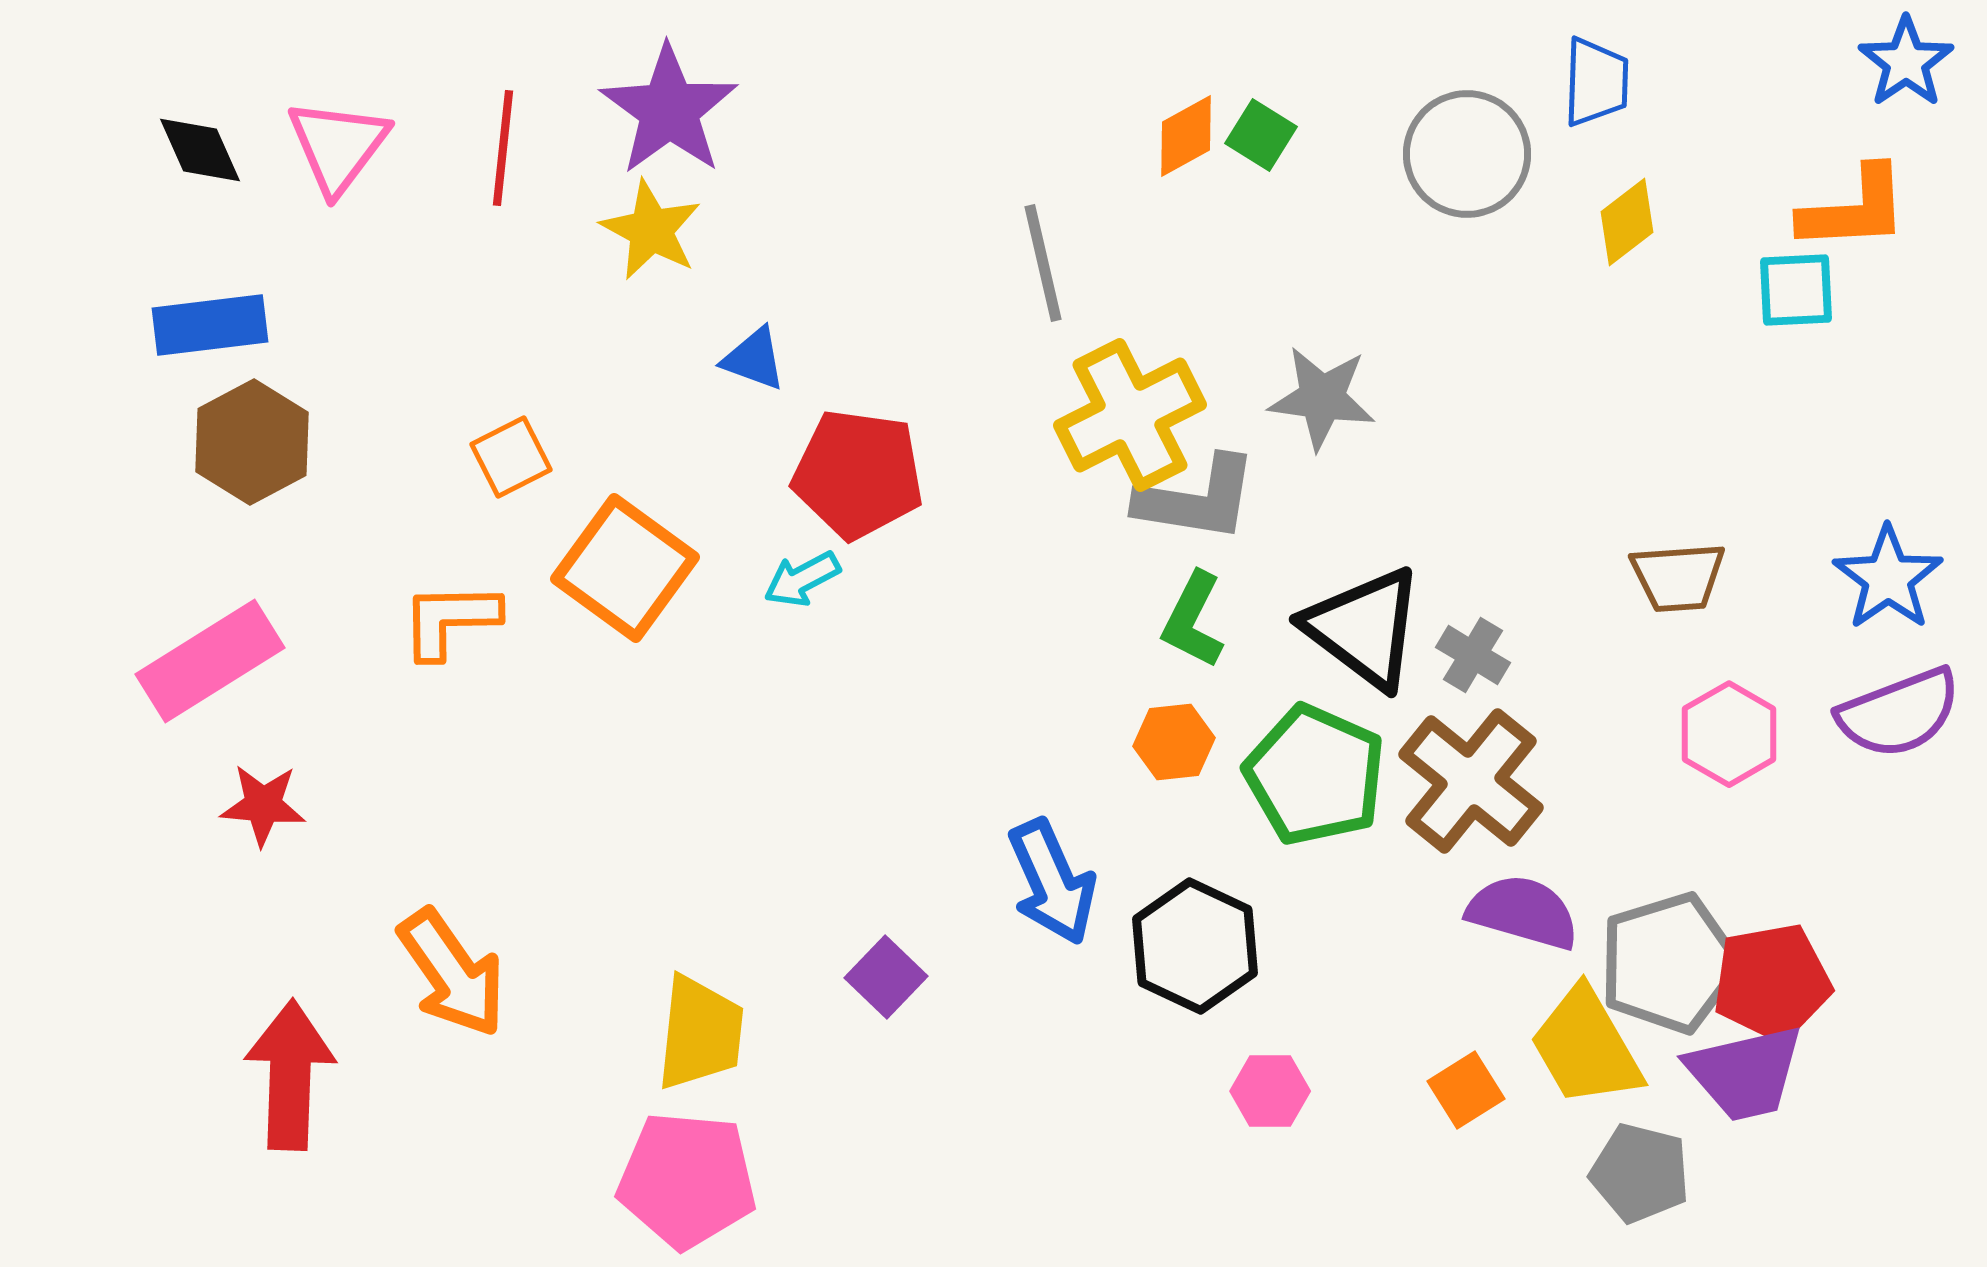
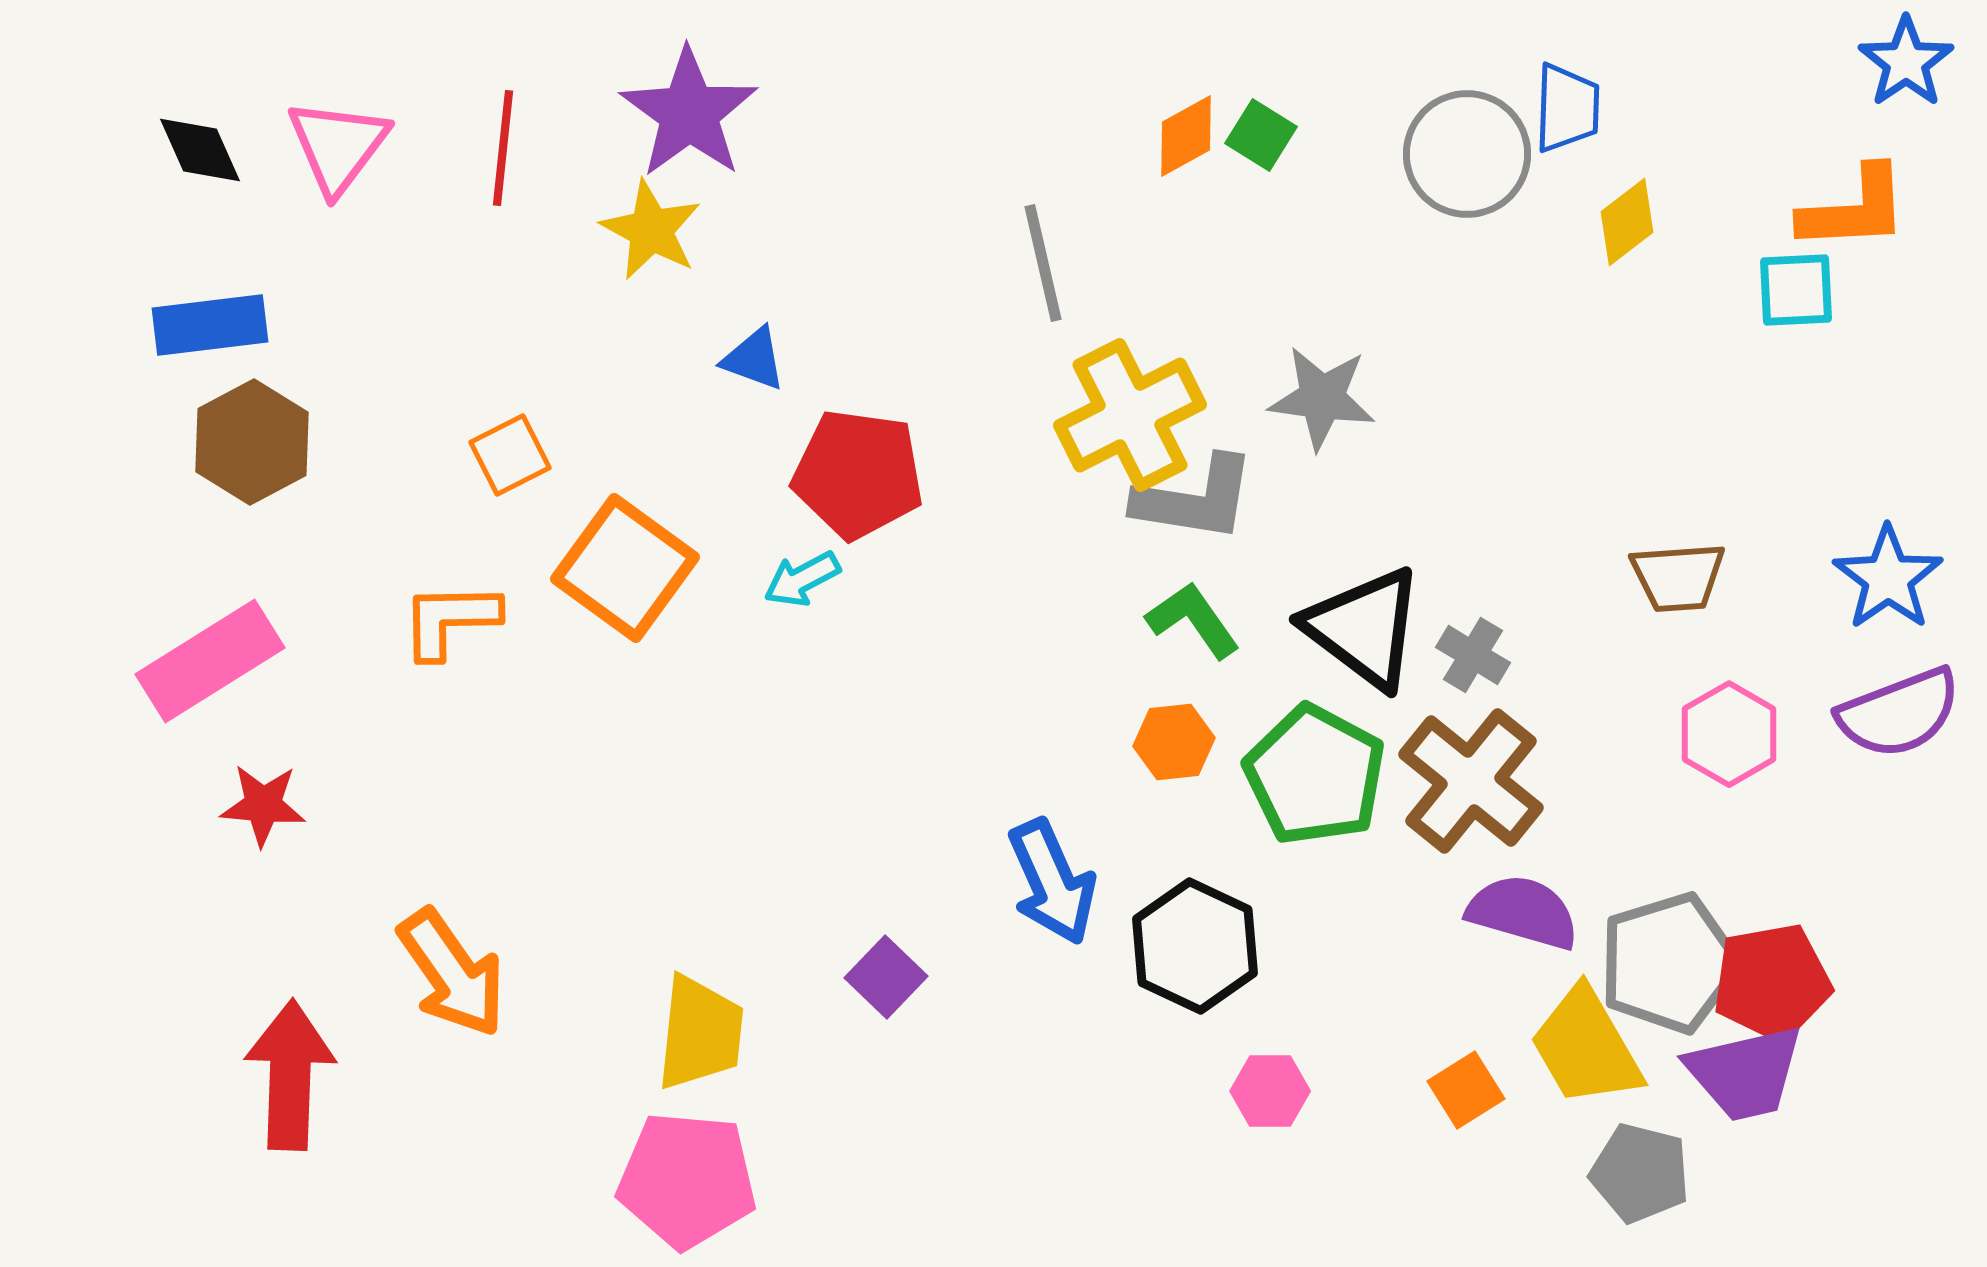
blue trapezoid at (1596, 82): moved 29 px left, 26 px down
purple star at (669, 110): moved 20 px right, 3 px down
orange square at (511, 457): moved 1 px left, 2 px up
gray L-shape at (1197, 499): moved 2 px left
green L-shape at (1193, 620): rotated 118 degrees clockwise
green pentagon at (1315, 775): rotated 4 degrees clockwise
